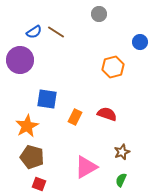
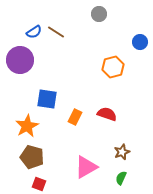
green semicircle: moved 2 px up
